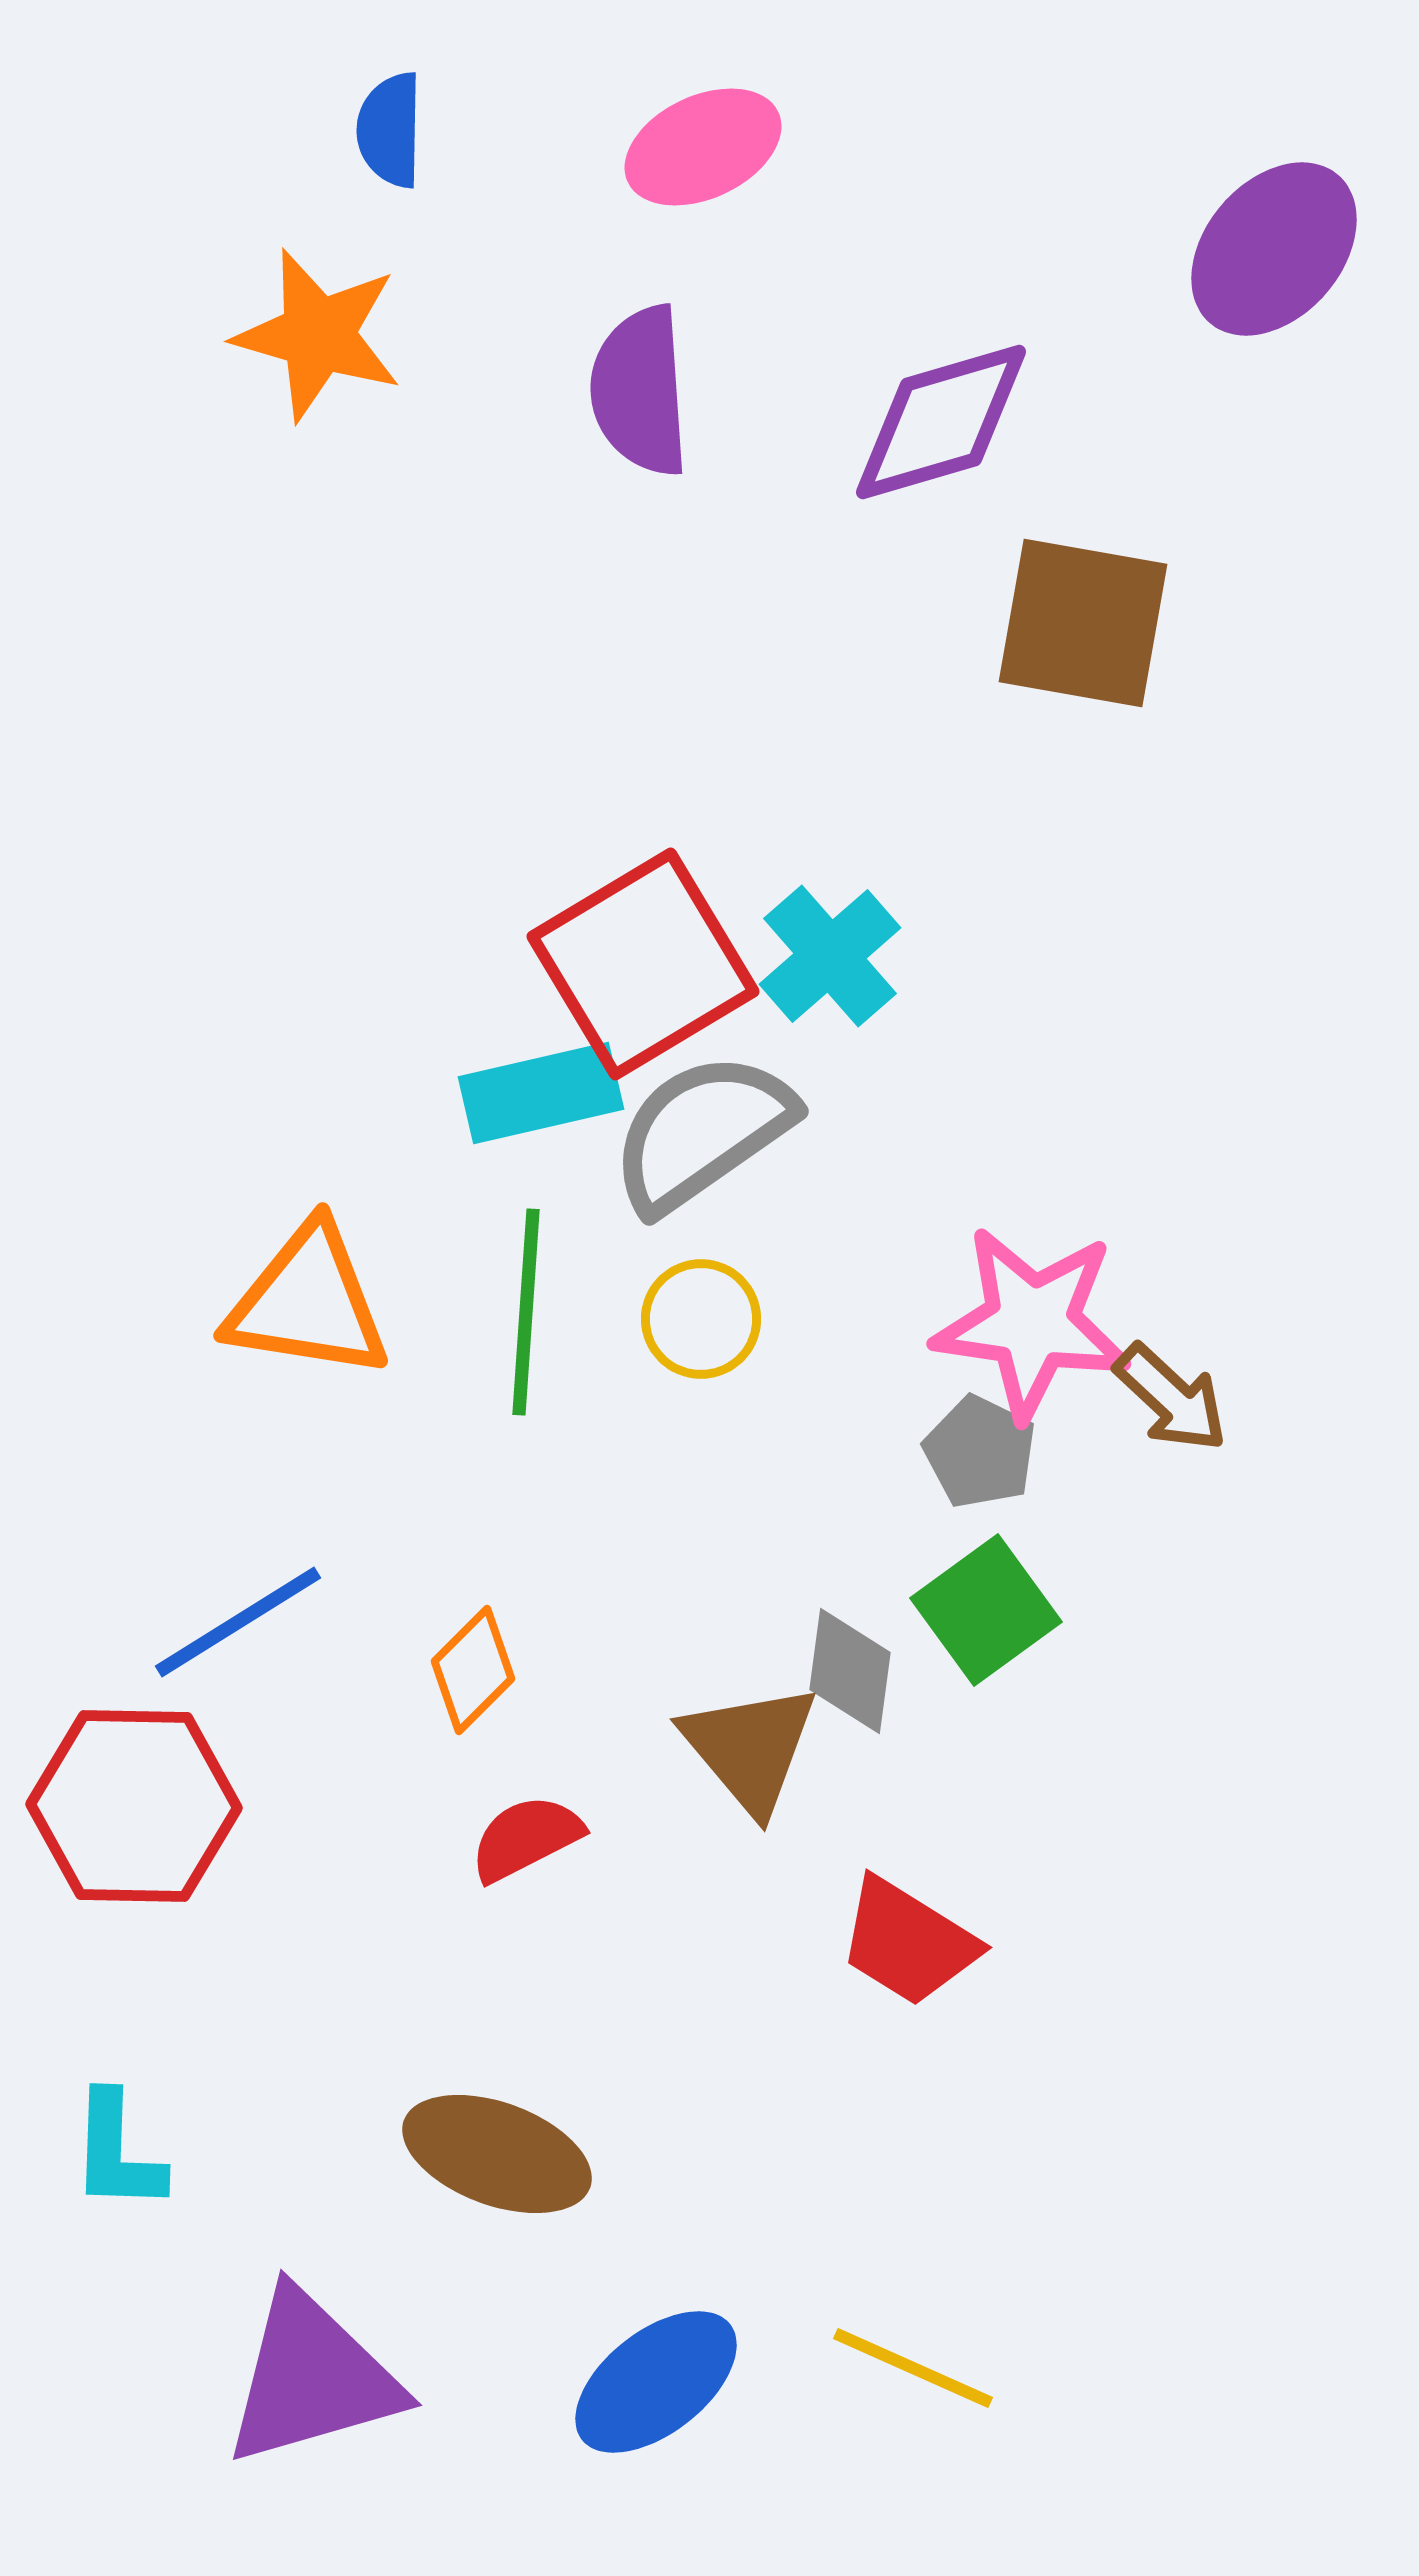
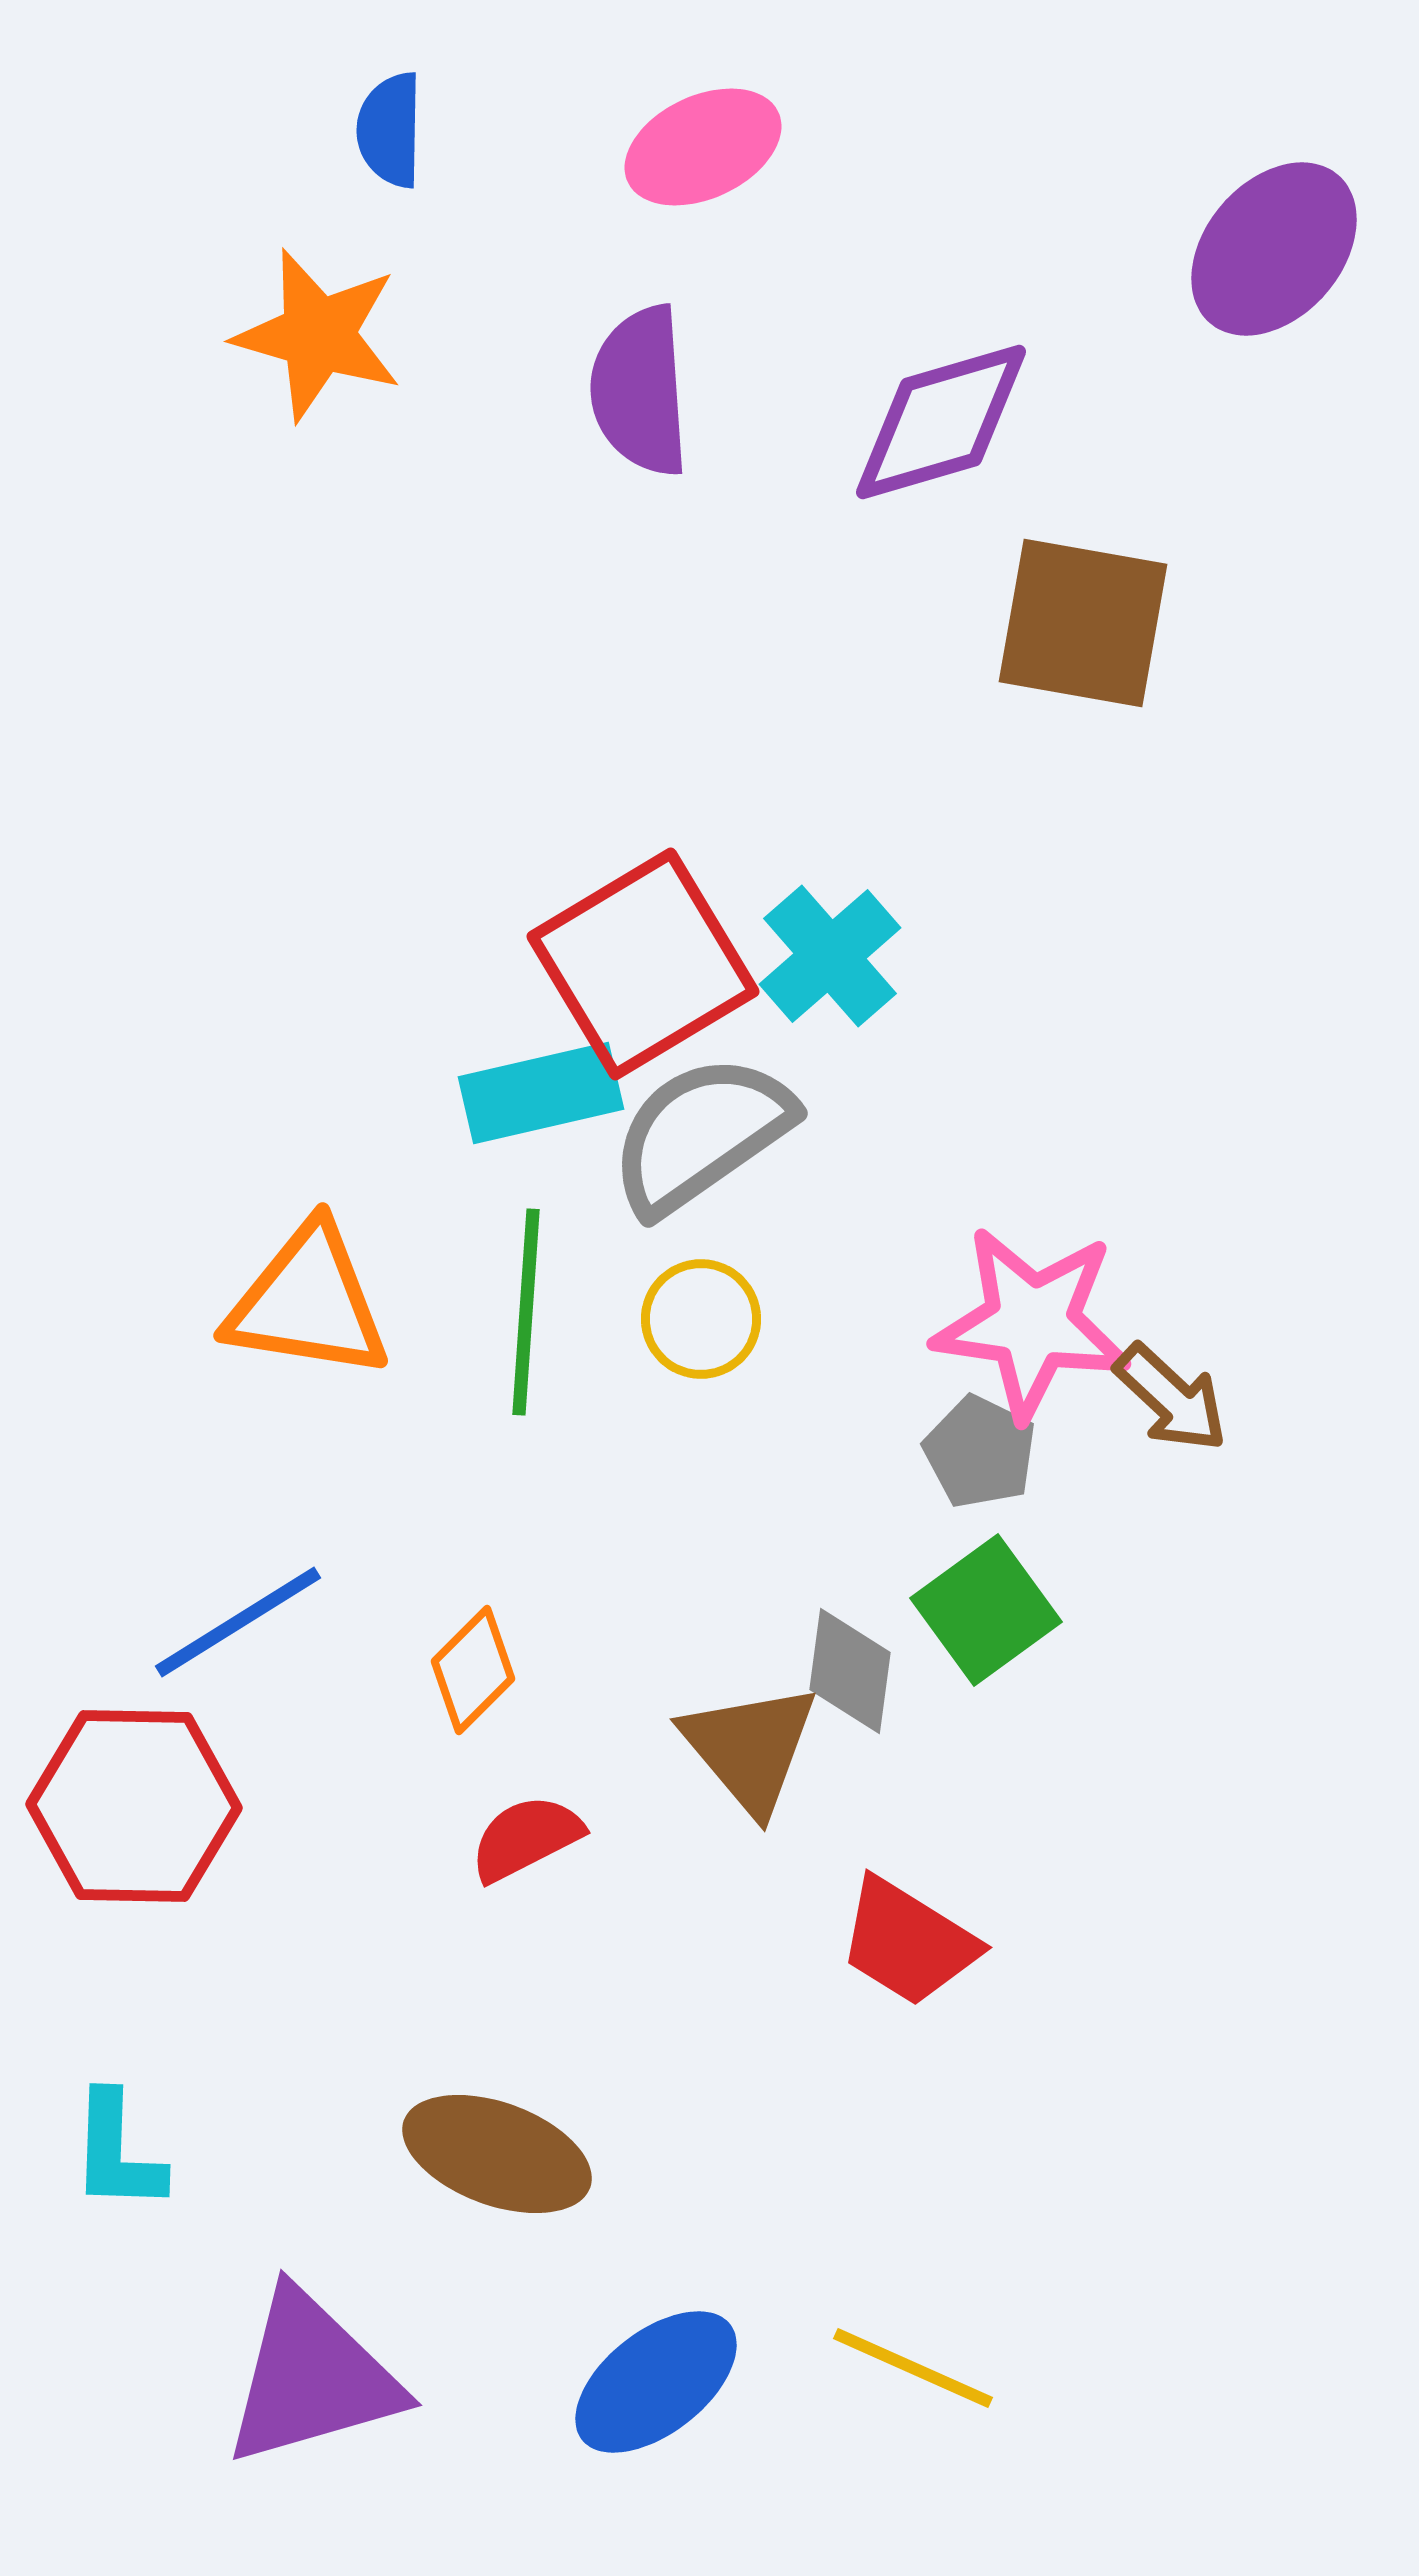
gray semicircle: moved 1 px left, 2 px down
